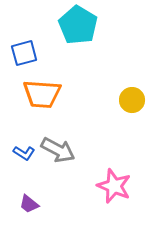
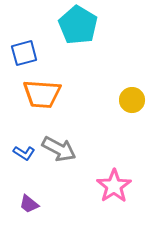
gray arrow: moved 1 px right, 1 px up
pink star: rotated 16 degrees clockwise
